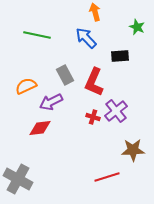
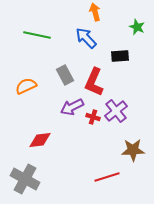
purple arrow: moved 21 px right, 5 px down
red diamond: moved 12 px down
gray cross: moved 7 px right
